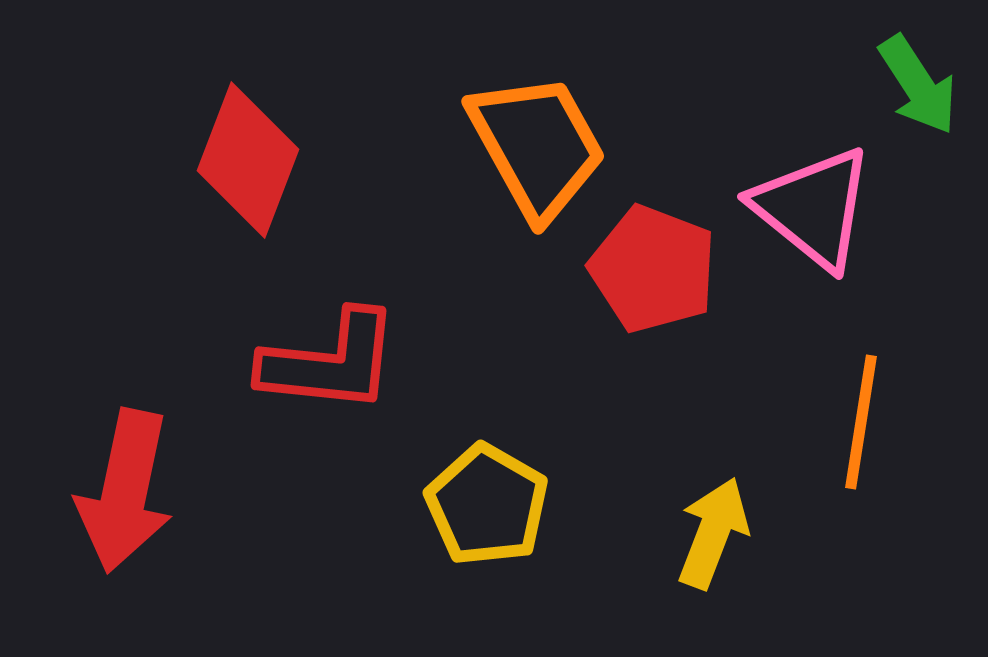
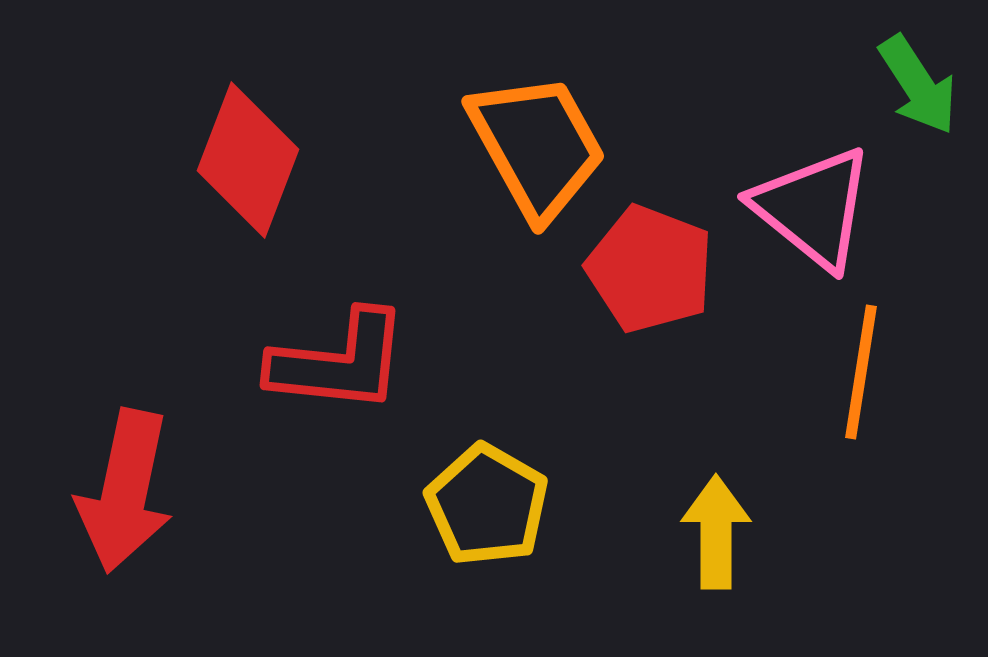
red pentagon: moved 3 px left
red L-shape: moved 9 px right
orange line: moved 50 px up
yellow arrow: moved 3 px right, 1 px up; rotated 21 degrees counterclockwise
